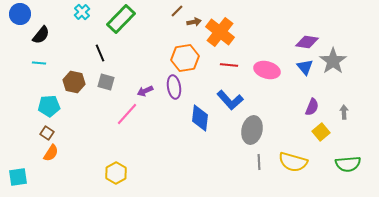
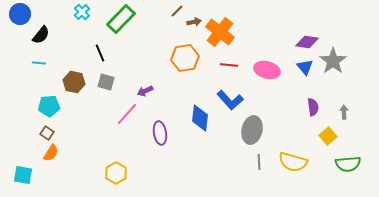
purple ellipse: moved 14 px left, 46 px down
purple semicircle: moved 1 px right; rotated 30 degrees counterclockwise
yellow square: moved 7 px right, 4 px down
cyan square: moved 5 px right, 2 px up; rotated 18 degrees clockwise
